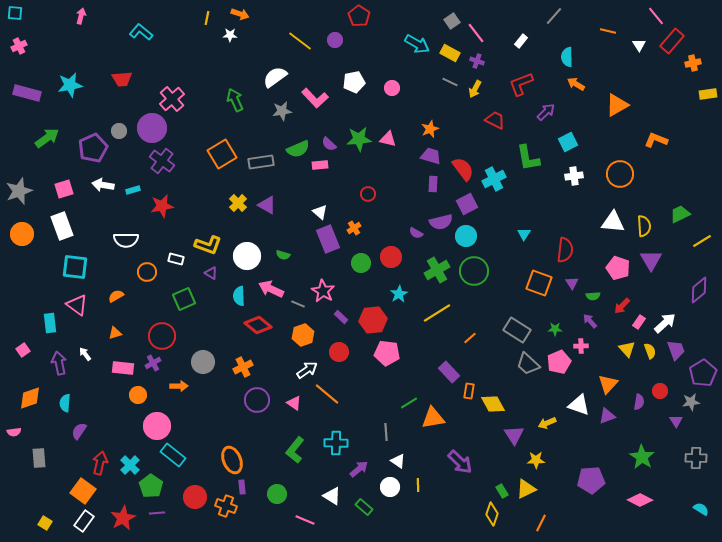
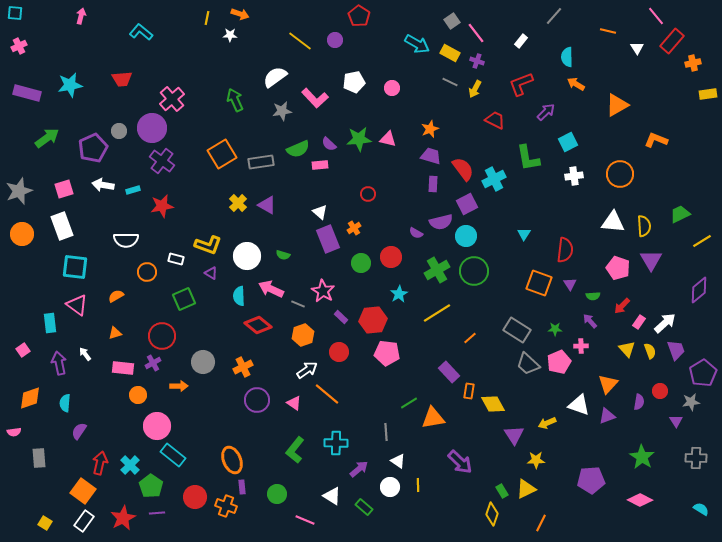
white triangle at (639, 45): moved 2 px left, 3 px down
purple triangle at (572, 283): moved 2 px left, 1 px down
